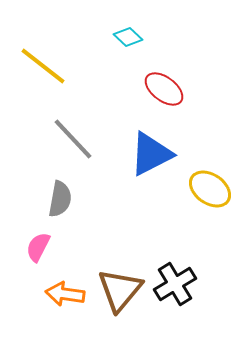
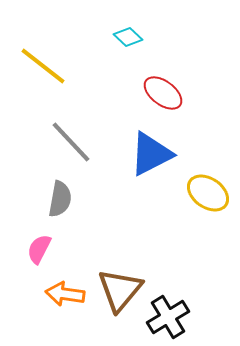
red ellipse: moved 1 px left, 4 px down
gray line: moved 2 px left, 3 px down
yellow ellipse: moved 2 px left, 4 px down
pink semicircle: moved 1 px right, 2 px down
black cross: moved 7 px left, 33 px down
